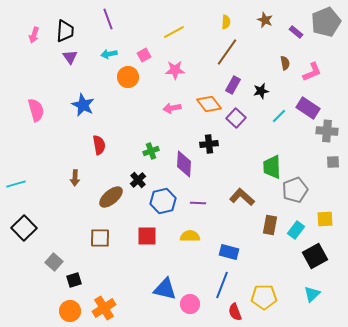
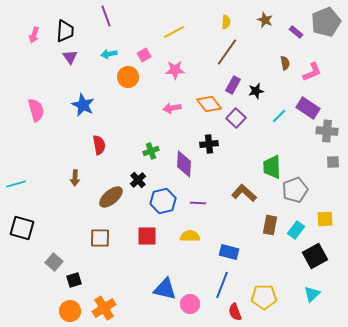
purple line at (108, 19): moved 2 px left, 3 px up
black star at (261, 91): moved 5 px left
brown L-shape at (242, 197): moved 2 px right, 4 px up
black square at (24, 228): moved 2 px left; rotated 30 degrees counterclockwise
